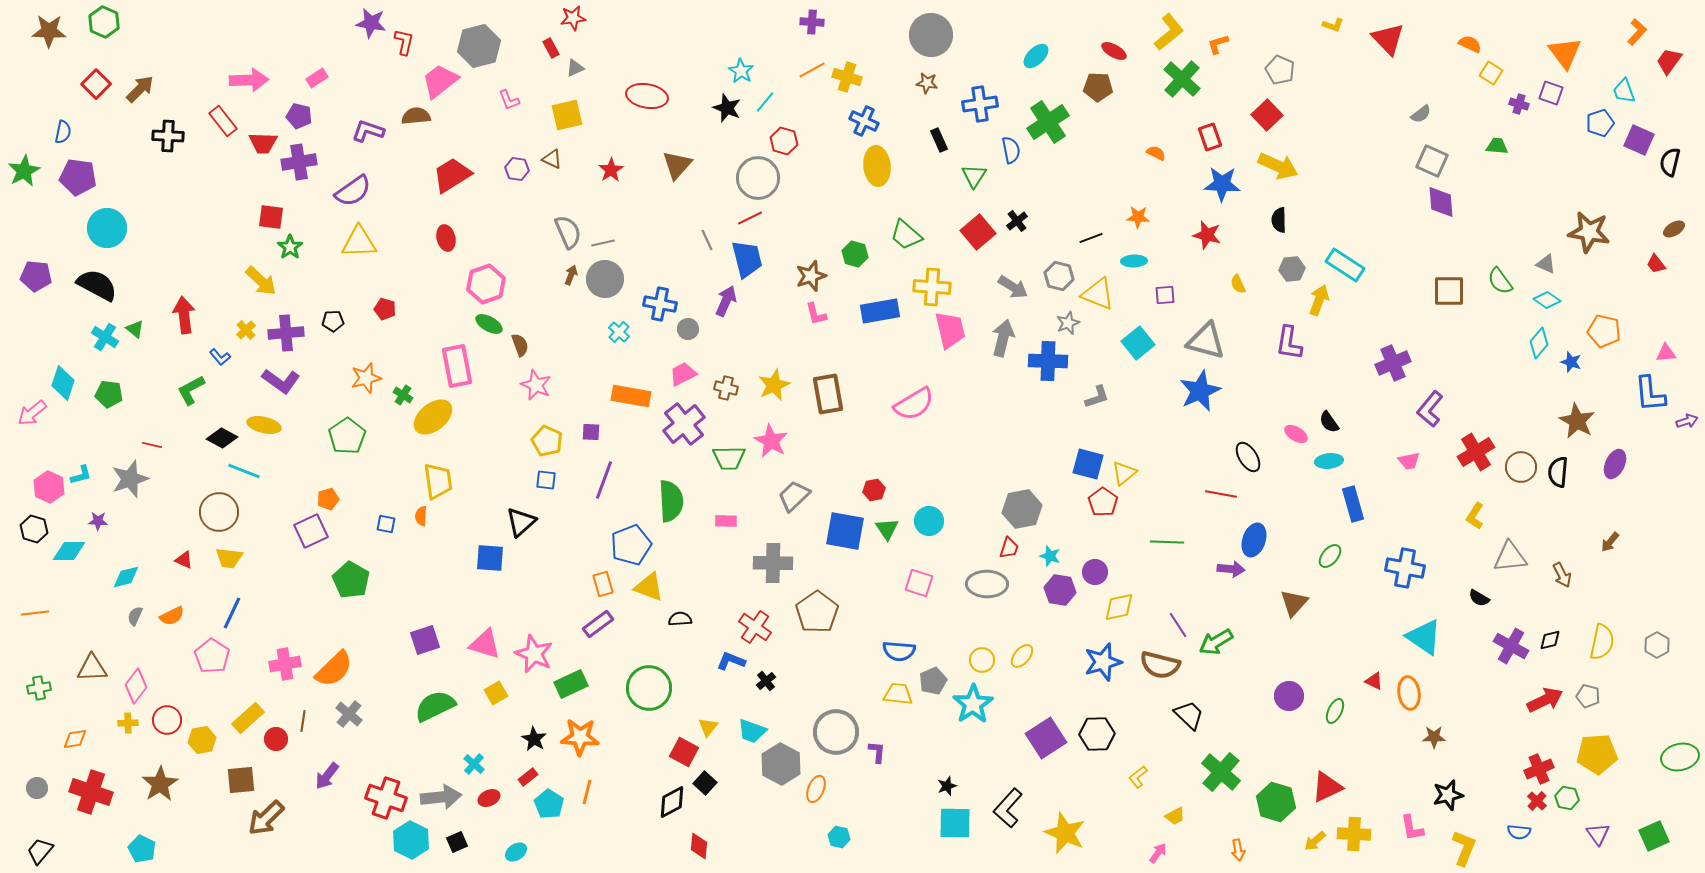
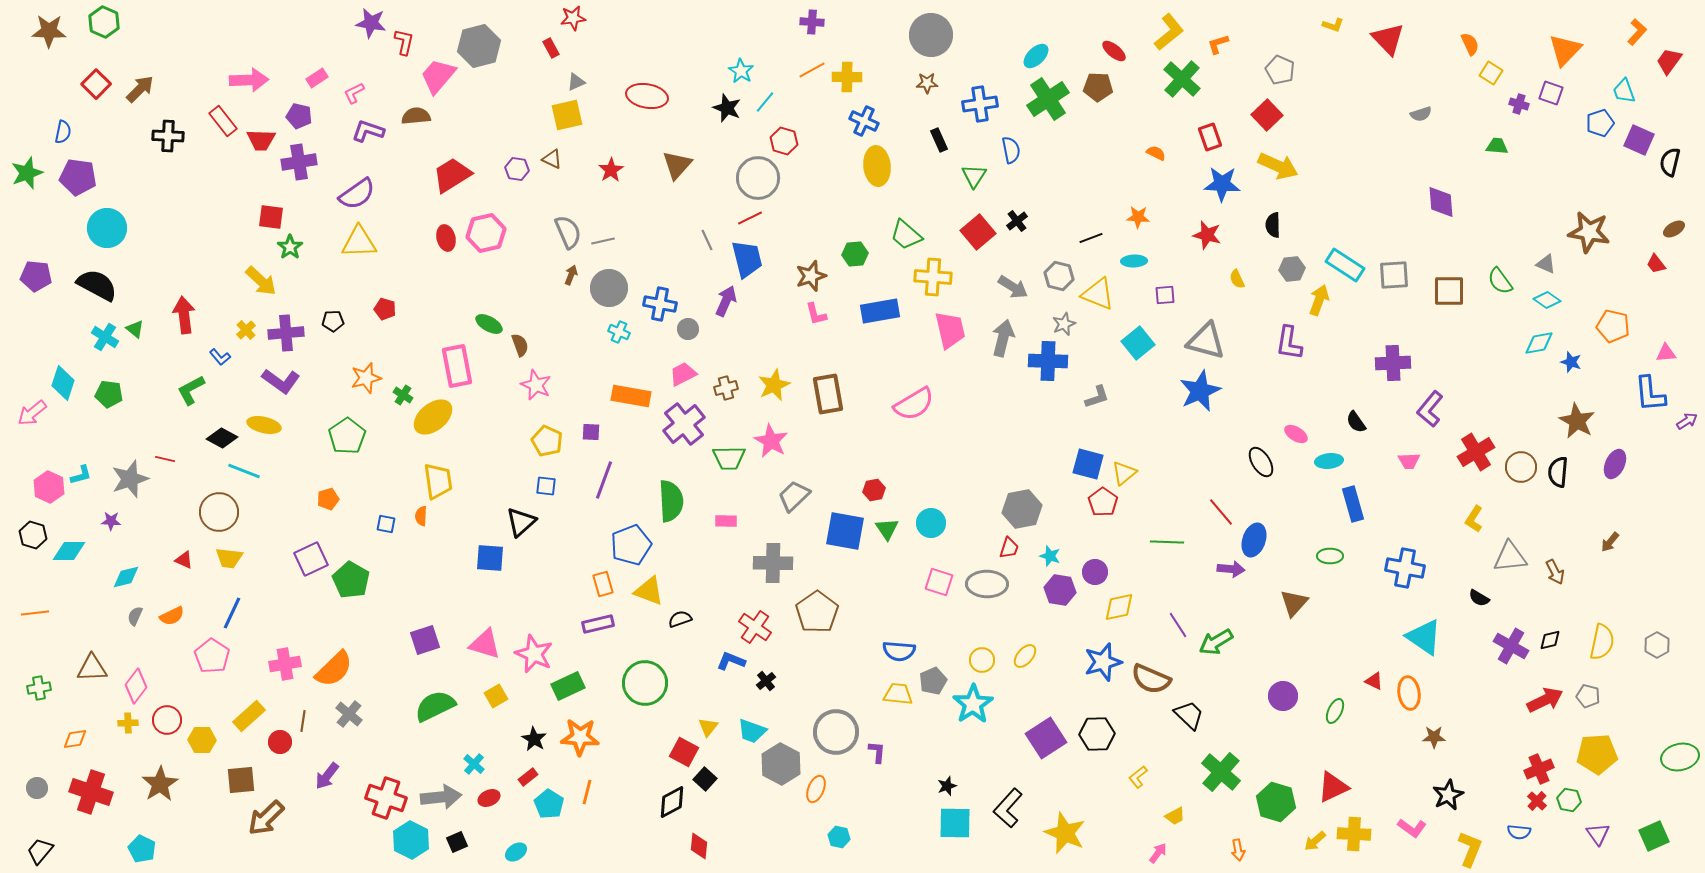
orange semicircle at (1470, 44): rotated 40 degrees clockwise
red ellipse at (1114, 51): rotated 10 degrees clockwise
orange triangle at (1565, 53): moved 3 px up; rotated 21 degrees clockwise
gray triangle at (575, 68): moved 1 px right, 14 px down
yellow cross at (847, 77): rotated 16 degrees counterclockwise
pink trapezoid at (440, 81): moved 2 px left, 5 px up; rotated 12 degrees counterclockwise
brown star at (927, 83): rotated 10 degrees counterclockwise
pink L-shape at (509, 100): moved 155 px left, 7 px up; rotated 85 degrees clockwise
gray semicircle at (1421, 114): rotated 20 degrees clockwise
green cross at (1048, 122): moved 23 px up
red trapezoid at (263, 143): moved 2 px left, 3 px up
gray square at (1432, 161): moved 38 px left, 114 px down; rotated 28 degrees counterclockwise
green star at (24, 171): moved 3 px right, 2 px down; rotated 8 degrees clockwise
purple semicircle at (353, 191): moved 4 px right, 3 px down
black semicircle at (1279, 220): moved 6 px left, 5 px down
gray line at (603, 243): moved 2 px up
green hexagon at (855, 254): rotated 20 degrees counterclockwise
gray circle at (605, 279): moved 4 px right, 9 px down
pink hexagon at (486, 284): moved 51 px up; rotated 6 degrees clockwise
yellow semicircle at (1238, 284): moved 1 px left, 5 px up
yellow cross at (932, 287): moved 1 px right, 10 px up
gray star at (1068, 323): moved 4 px left, 1 px down
orange pentagon at (1604, 331): moved 9 px right, 5 px up
cyan cross at (619, 332): rotated 20 degrees counterclockwise
cyan diamond at (1539, 343): rotated 40 degrees clockwise
purple cross at (1393, 363): rotated 20 degrees clockwise
brown cross at (726, 388): rotated 30 degrees counterclockwise
purple arrow at (1687, 421): rotated 15 degrees counterclockwise
black semicircle at (1329, 422): moved 27 px right
red line at (152, 445): moved 13 px right, 14 px down
black ellipse at (1248, 457): moved 13 px right, 5 px down
pink trapezoid at (1409, 461): rotated 10 degrees clockwise
blue square at (546, 480): moved 6 px down
red line at (1221, 494): moved 18 px down; rotated 40 degrees clockwise
yellow L-shape at (1475, 516): moved 1 px left, 3 px down
purple star at (98, 521): moved 13 px right
cyan circle at (929, 521): moved 2 px right, 2 px down
black hexagon at (34, 529): moved 1 px left, 6 px down
purple square at (311, 531): moved 28 px down
green ellipse at (1330, 556): rotated 50 degrees clockwise
brown arrow at (1562, 575): moved 7 px left, 3 px up
pink square at (919, 583): moved 20 px right, 1 px up
yellow triangle at (649, 587): moved 4 px down
black semicircle at (680, 619): rotated 15 degrees counterclockwise
purple rectangle at (598, 624): rotated 24 degrees clockwise
yellow ellipse at (1022, 656): moved 3 px right
brown semicircle at (1160, 665): moved 9 px left, 14 px down; rotated 9 degrees clockwise
green rectangle at (571, 684): moved 3 px left, 2 px down
green circle at (649, 688): moved 4 px left, 5 px up
yellow square at (496, 693): moved 3 px down
purple circle at (1289, 696): moved 6 px left
yellow rectangle at (248, 718): moved 1 px right, 2 px up
red circle at (276, 739): moved 4 px right, 3 px down
yellow hexagon at (202, 740): rotated 12 degrees clockwise
black square at (705, 783): moved 4 px up
red triangle at (1327, 787): moved 6 px right
black star at (1448, 795): rotated 12 degrees counterclockwise
green hexagon at (1567, 798): moved 2 px right, 2 px down
pink L-shape at (1412, 828): rotated 44 degrees counterclockwise
yellow L-shape at (1464, 848): moved 6 px right, 1 px down
